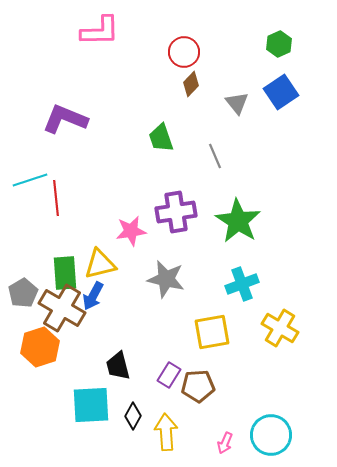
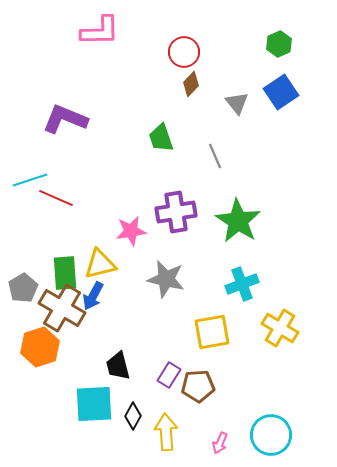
red line: rotated 60 degrees counterclockwise
gray pentagon: moved 5 px up
cyan square: moved 3 px right, 1 px up
pink arrow: moved 5 px left
